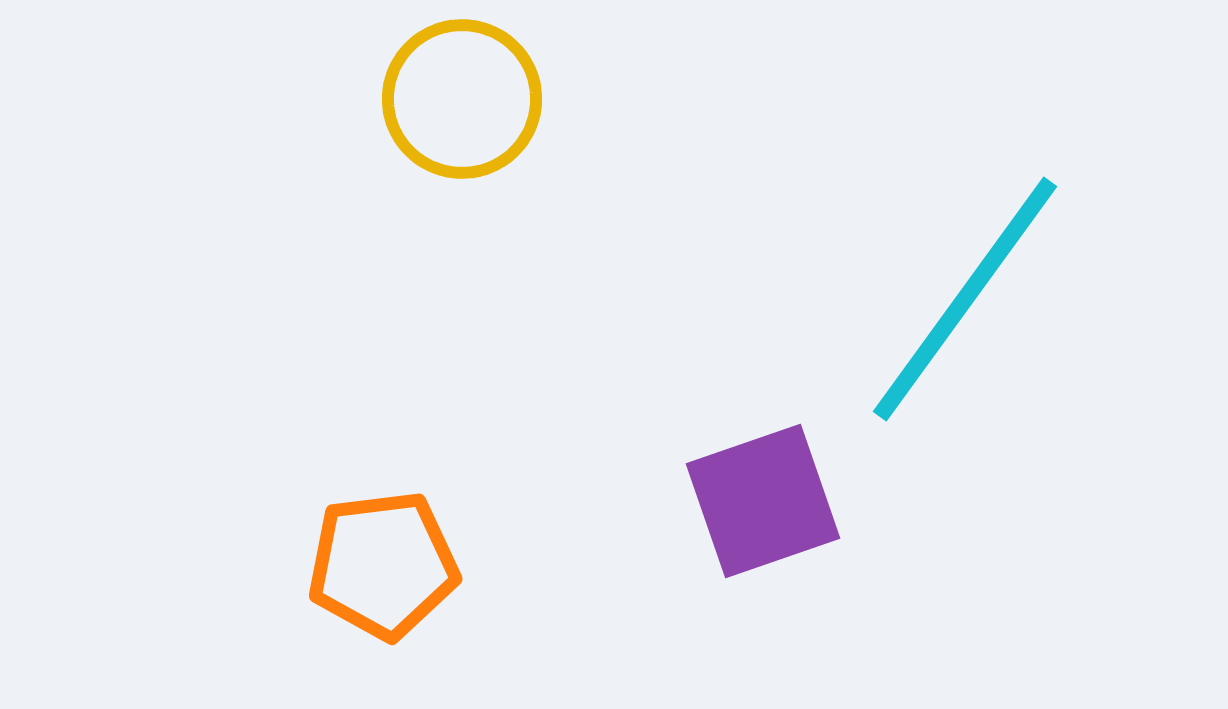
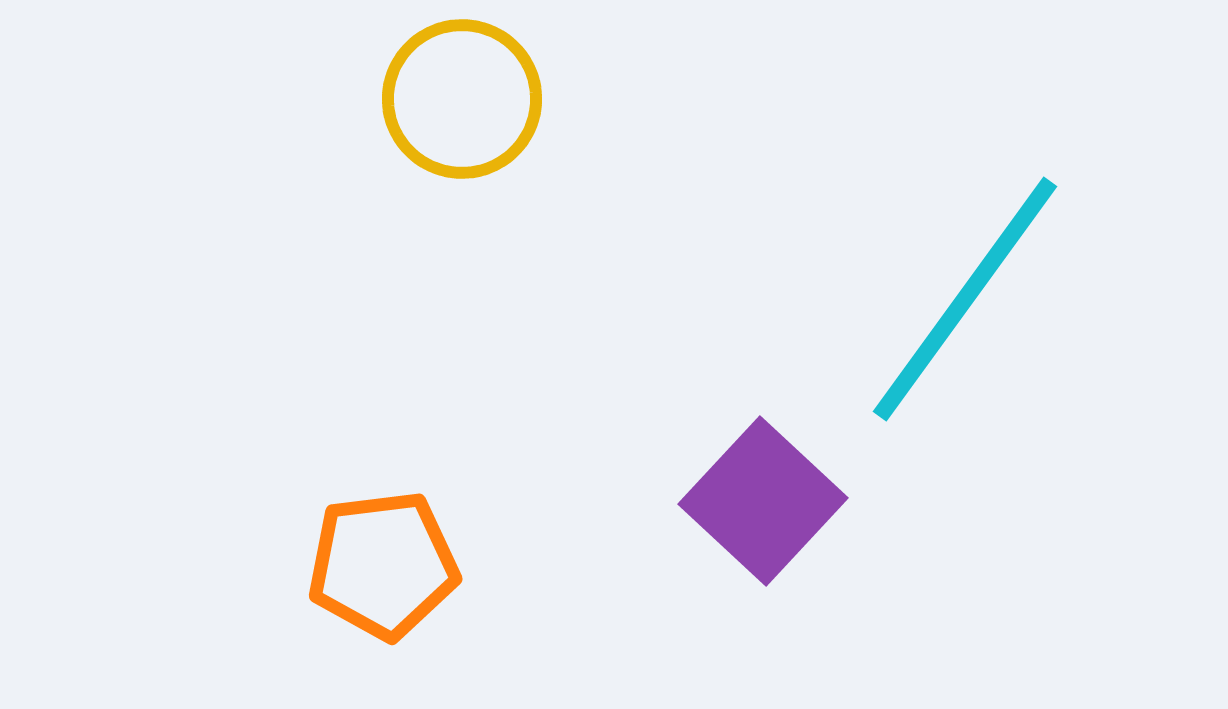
purple square: rotated 28 degrees counterclockwise
